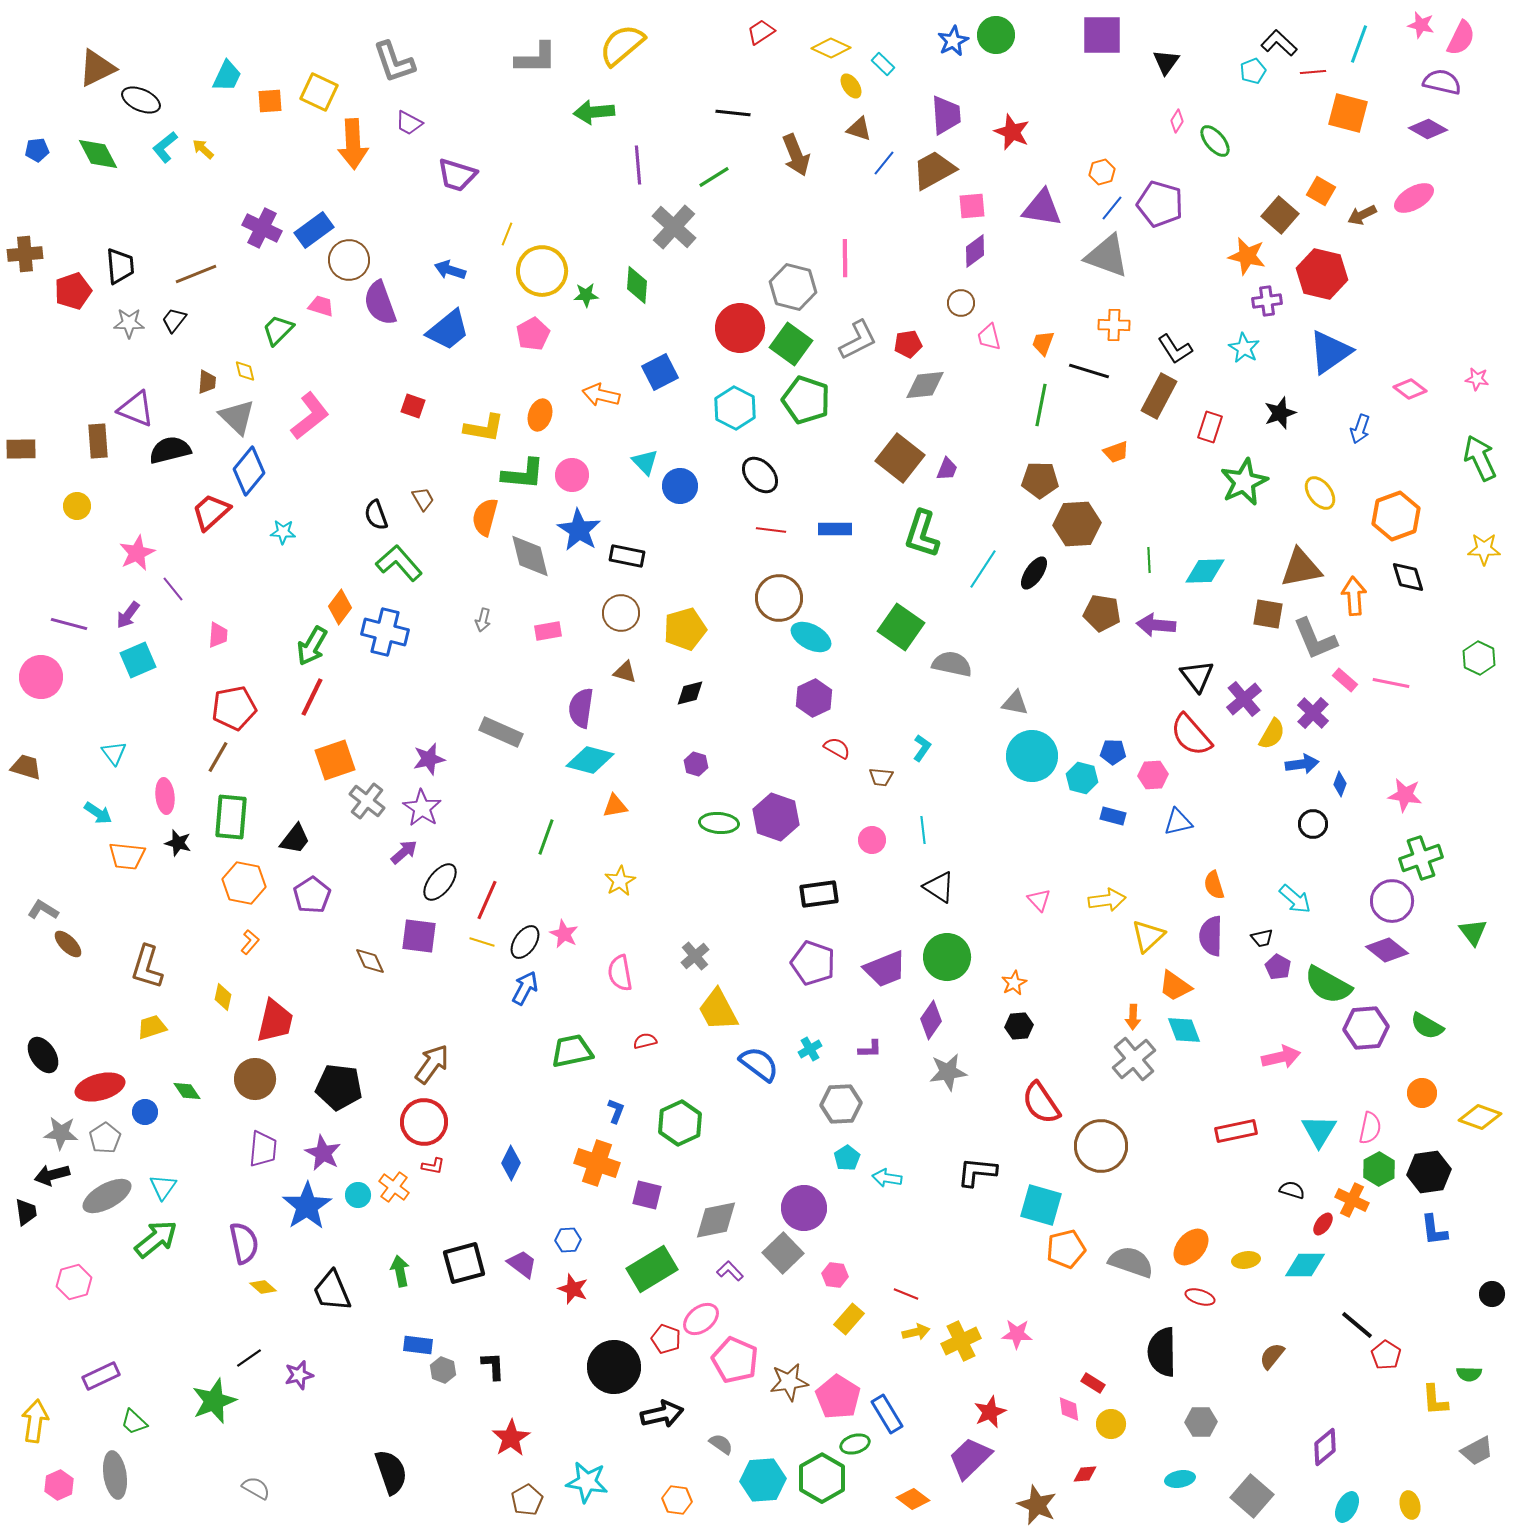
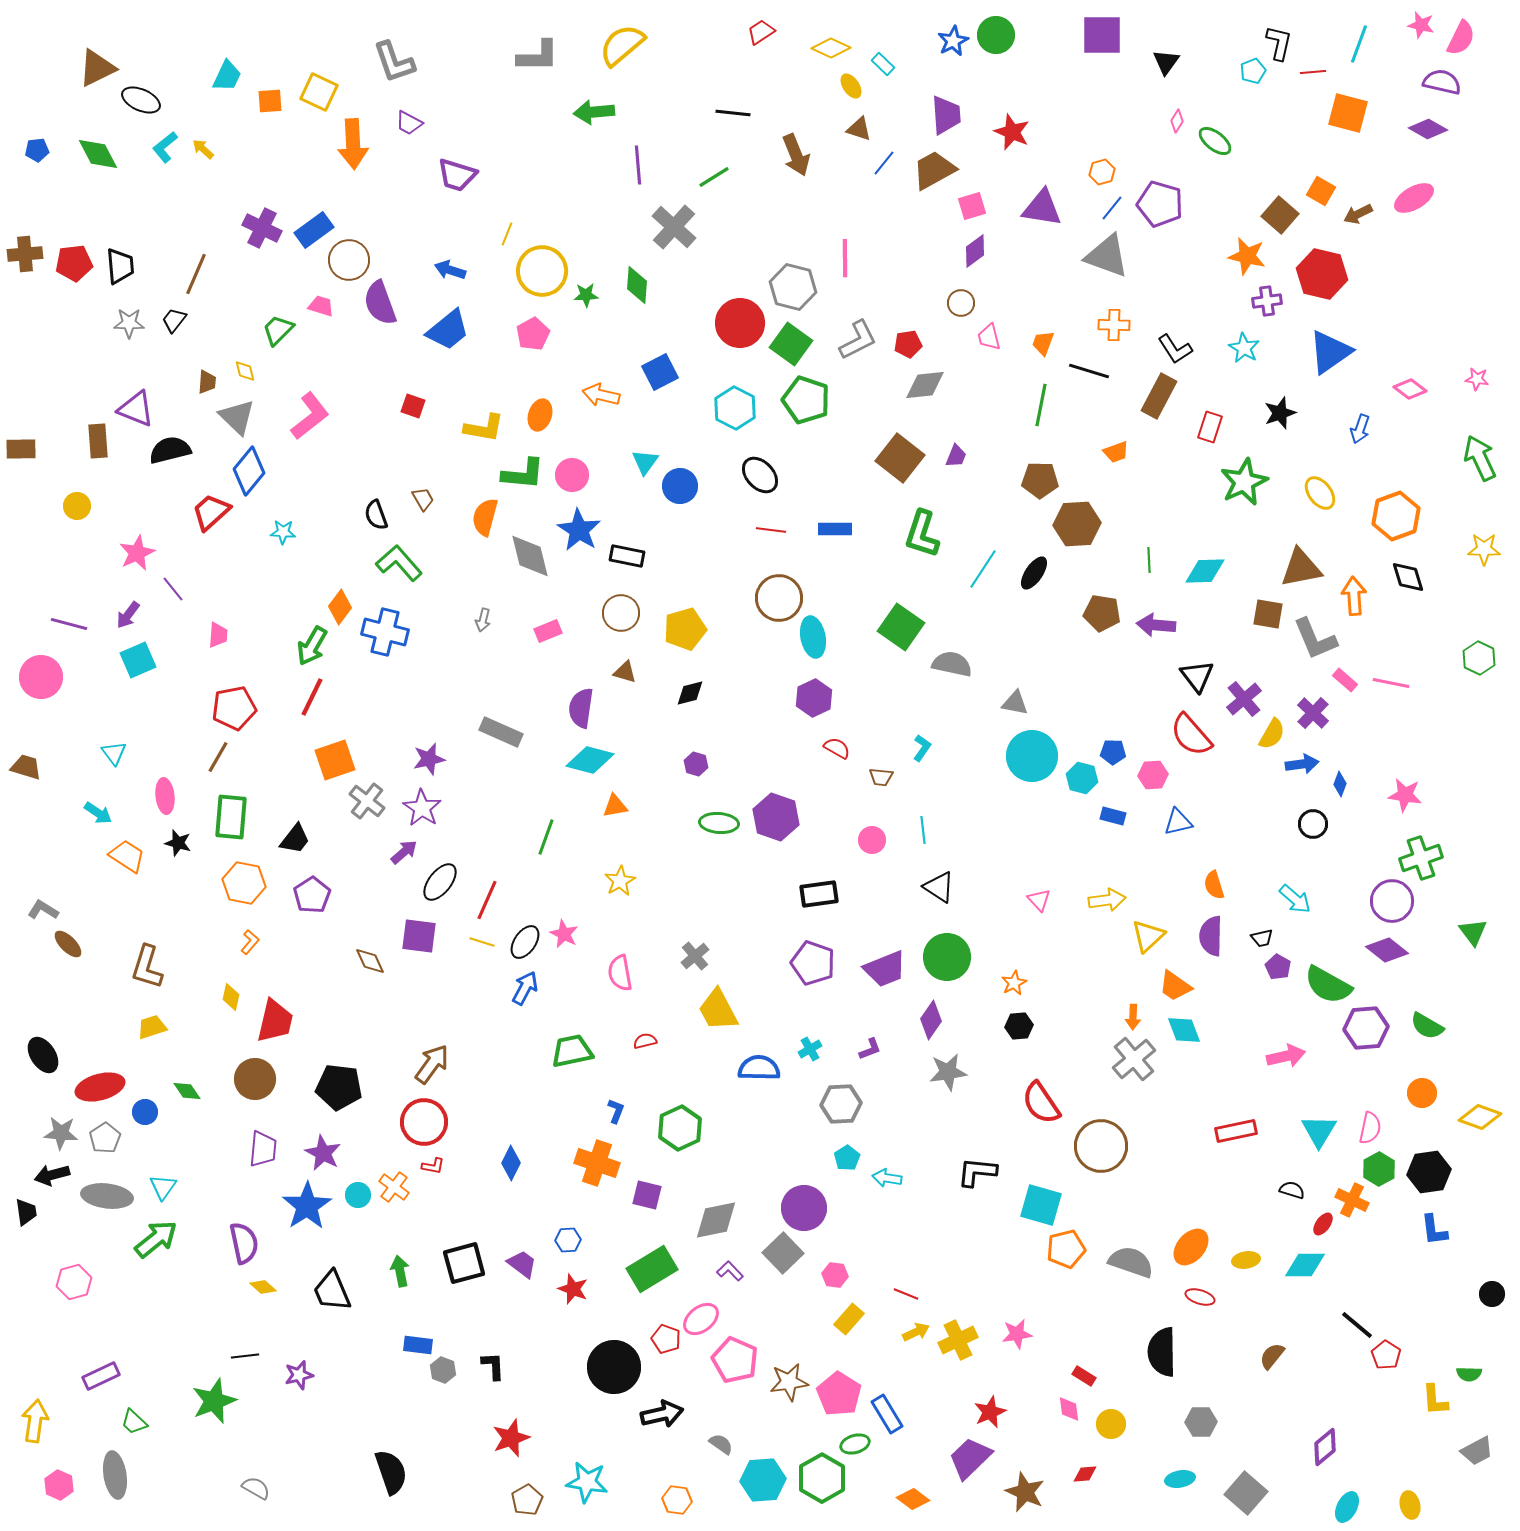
black L-shape at (1279, 43): rotated 60 degrees clockwise
gray L-shape at (536, 58): moved 2 px right, 2 px up
green ellipse at (1215, 141): rotated 12 degrees counterclockwise
pink square at (972, 206): rotated 12 degrees counterclockwise
brown arrow at (1362, 215): moved 4 px left, 1 px up
brown line at (196, 274): rotated 45 degrees counterclockwise
red pentagon at (73, 291): moved 1 px right, 28 px up; rotated 12 degrees clockwise
red circle at (740, 328): moved 5 px up
cyan triangle at (645, 462): rotated 20 degrees clockwise
purple trapezoid at (947, 469): moved 9 px right, 13 px up
pink rectangle at (548, 631): rotated 12 degrees counterclockwise
cyan ellipse at (811, 637): moved 2 px right; rotated 51 degrees clockwise
orange trapezoid at (127, 856): rotated 153 degrees counterclockwise
yellow diamond at (223, 997): moved 8 px right
purple L-shape at (870, 1049): rotated 20 degrees counterclockwise
pink arrow at (1281, 1057): moved 5 px right, 1 px up
blue semicircle at (759, 1064): moved 4 px down; rotated 36 degrees counterclockwise
green hexagon at (680, 1123): moved 5 px down
gray ellipse at (107, 1196): rotated 36 degrees clockwise
yellow arrow at (916, 1332): rotated 12 degrees counterclockwise
pink star at (1017, 1334): rotated 12 degrees counterclockwise
yellow cross at (961, 1341): moved 3 px left, 1 px up
black line at (249, 1358): moved 4 px left, 2 px up; rotated 28 degrees clockwise
red rectangle at (1093, 1383): moved 9 px left, 7 px up
pink pentagon at (838, 1397): moved 1 px right, 3 px up
red star at (511, 1438): rotated 12 degrees clockwise
pink hexagon at (59, 1485): rotated 12 degrees counterclockwise
gray square at (1252, 1496): moved 6 px left, 3 px up
brown star at (1037, 1505): moved 12 px left, 13 px up
